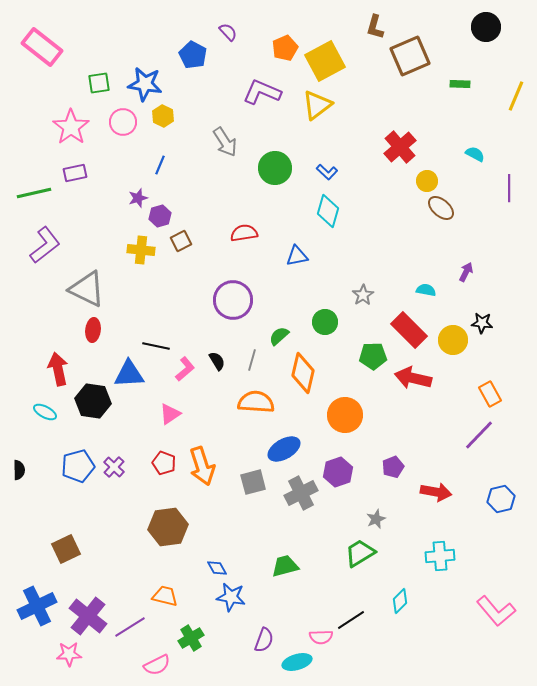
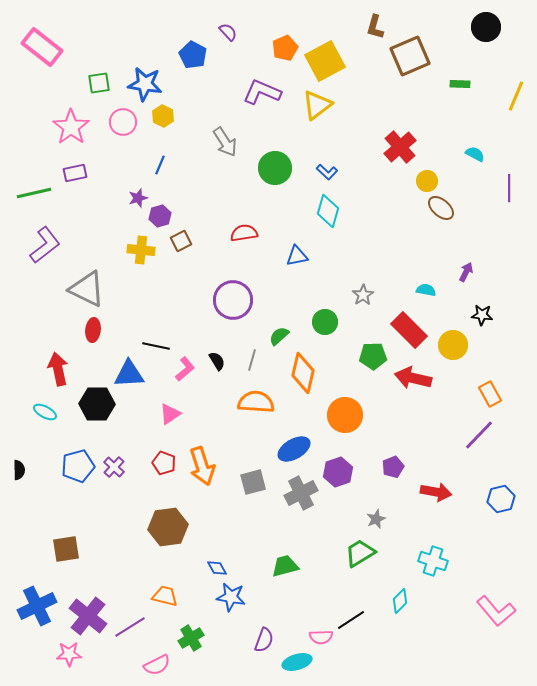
black star at (482, 323): moved 8 px up
yellow circle at (453, 340): moved 5 px down
black hexagon at (93, 401): moved 4 px right, 3 px down; rotated 8 degrees counterclockwise
blue ellipse at (284, 449): moved 10 px right
brown square at (66, 549): rotated 16 degrees clockwise
cyan cross at (440, 556): moved 7 px left, 5 px down; rotated 24 degrees clockwise
